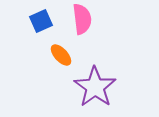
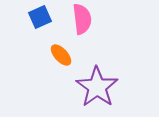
blue square: moved 1 px left, 4 px up
purple star: moved 2 px right
